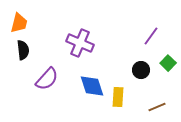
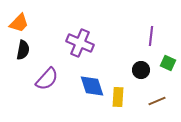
orange trapezoid: rotated 30 degrees clockwise
purple line: rotated 30 degrees counterclockwise
black semicircle: rotated 18 degrees clockwise
green square: rotated 21 degrees counterclockwise
brown line: moved 6 px up
